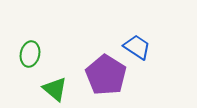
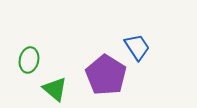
blue trapezoid: rotated 24 degrees clockwise
green ellipse: moved 1 px left, 6 px down
